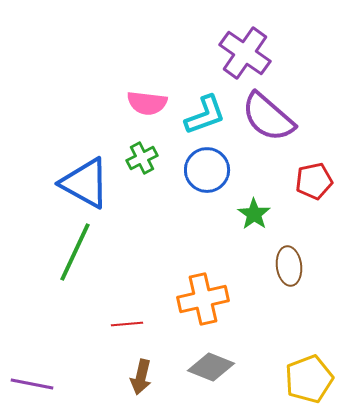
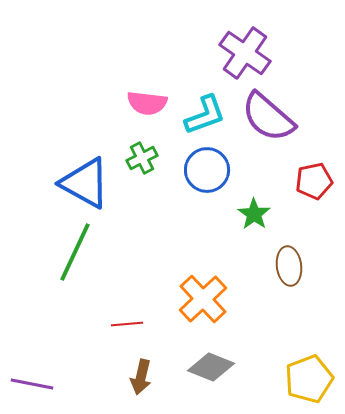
orange cross: rotated 30 degrees counterclockwise
